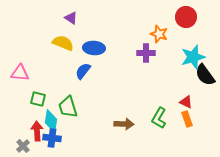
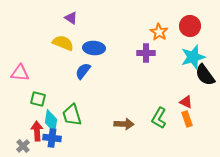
red circle: moved 4 px right, 9 px down
orange star: moved 2 px up; rotated 12 degrees clockwise
green trapezoid: moved 4 px right, 8 px down
